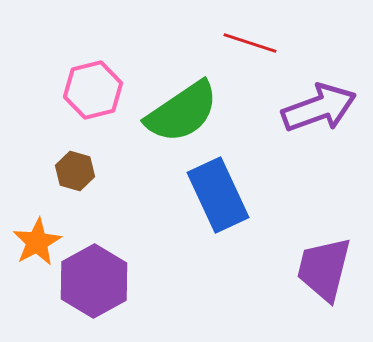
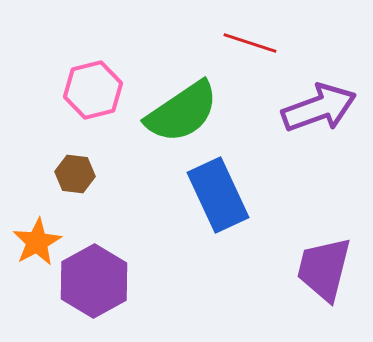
brown hexagon: moved 3 px down; rotated 9 degrees counterclockwise
